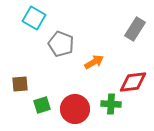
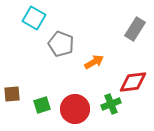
brown square: moved 8 px left, 10 px down
green cross: rotated 24 degrees counterclockwise
